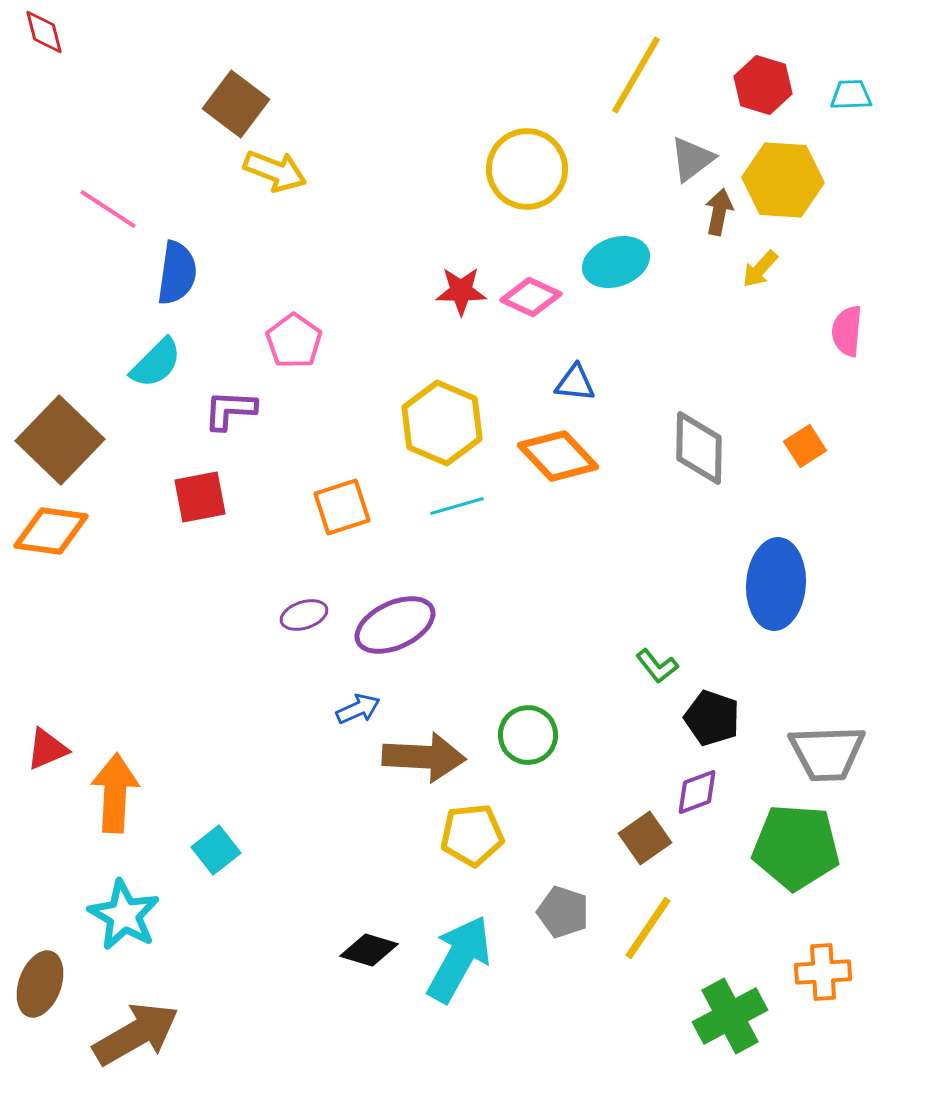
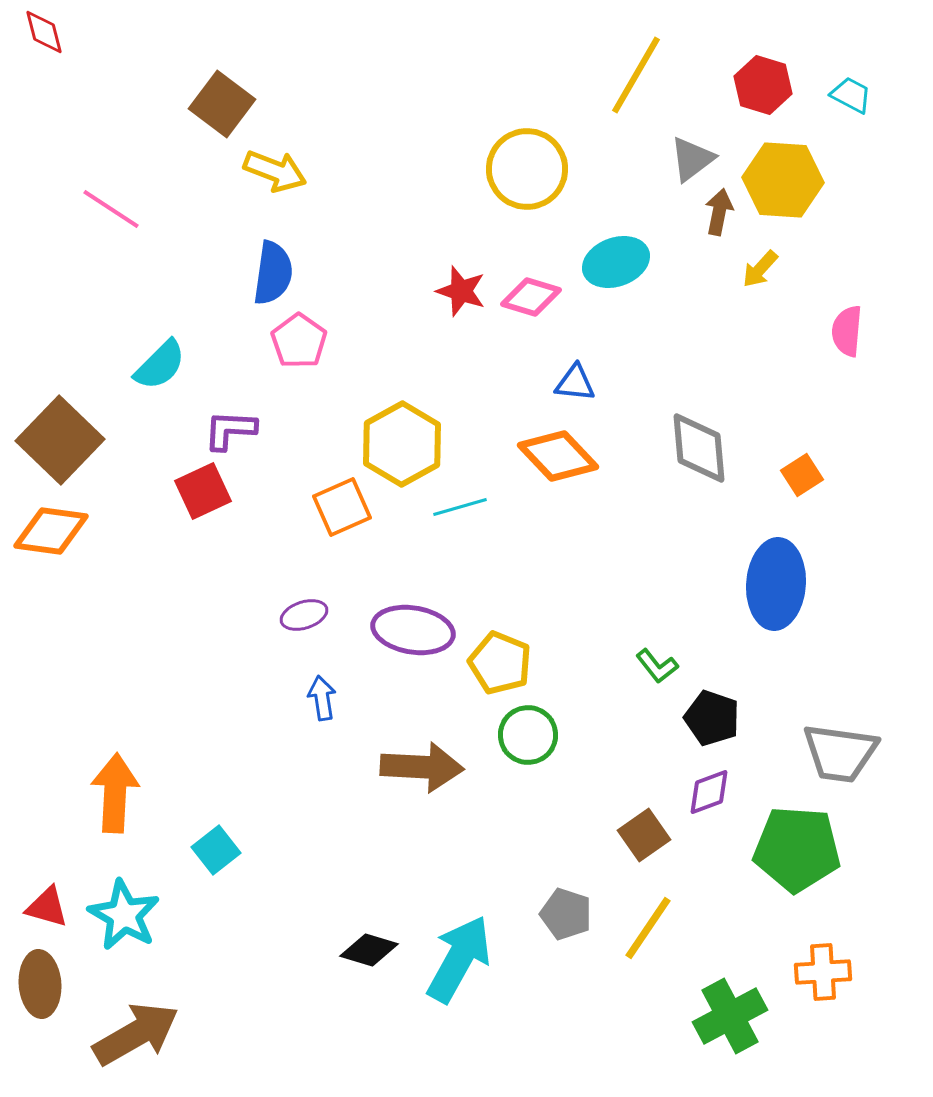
cyan trapezoid at (851, 95): rotated 30 degrees clockwise
brown square at (236, 104): moved 14 px left
pink line at (108, 209): moved 3 px right
blue semicircle at (177, 273): moved 96 px right
red star at (461, 291): rotated 18 degrees clockwise
pink diamond at (531, 297): rotated 8 degrees counterclockwise
pink pentagon at (294, 341): moved 5 px right
cyan semicircle at (156, 363): moved 4 px right, 2 px down
purple L-shape at (230, 410): moved 20 px down
yellow hexagon at (442, 423): moved 40 px left, 21 px down; rotated 8 degrees clockwise
orange square at (805, 446): moved 3 px left, 29 px down
gray diamond at (699, 448): rotated 6 degrees counterclockwise
red square at (200, 497): moved 3 px right, 6 px up; rotated 14 degrees counterclockwise
cyan line at (457, 506): moved 3 px right, 1 px down
orange square at (342, 507): rotated 6 degrees counterclockwise
purple ellipse at (395, 625): moved 18 px right, 5 px down; rotated 34 degrees clockwise
blue arrow at (358, 709): moved 36 px left, 11 px up; rotated 75 degrees counterclockwise
red triangle at (47, 749): moved 158 px down; rotated 39 degrees clockwise
gray trapezoid at (827, 753): moved 13 px right; rotated 10 degrees clockwise
brown arrow at (424, 757): moved 2 px left, 10 px down
purple diamond at (697, 792): moved 12 px right
yellow pentagon at (472, 835): moved 28 px right, 172 px up; rotated 28 degrees clockwise
brown square at (645, 838): moved 1 px left, 3 px up
green pentagon at (796, 847): moved 1 px right, 2 px down
gray pentagon at (563, 912): moved 3 px right, 2 px down
brown ellipse at (40, 984): rotated 24 degrees counterclockwise
